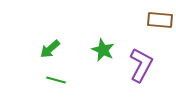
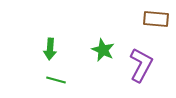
brown rectangle: moved 4 px left, 1 px up
green arrow: rotated 45 degrees counterclockwise
